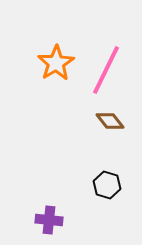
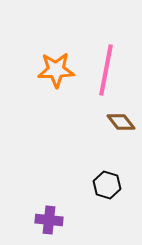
orange star: moved 7 px down; rotated 30 degrees clockwise
pink line: rotated 15 degrees counterclockwise
brown diamond: moved 11 px right, 1 px down
